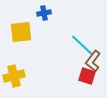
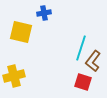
yellow square: rotated 20 degrees clockwise
cyan line: moved 1 px left, 3 px down; rotated 65 degrees clockwise
red square: moved 4 px left, 6 px down
